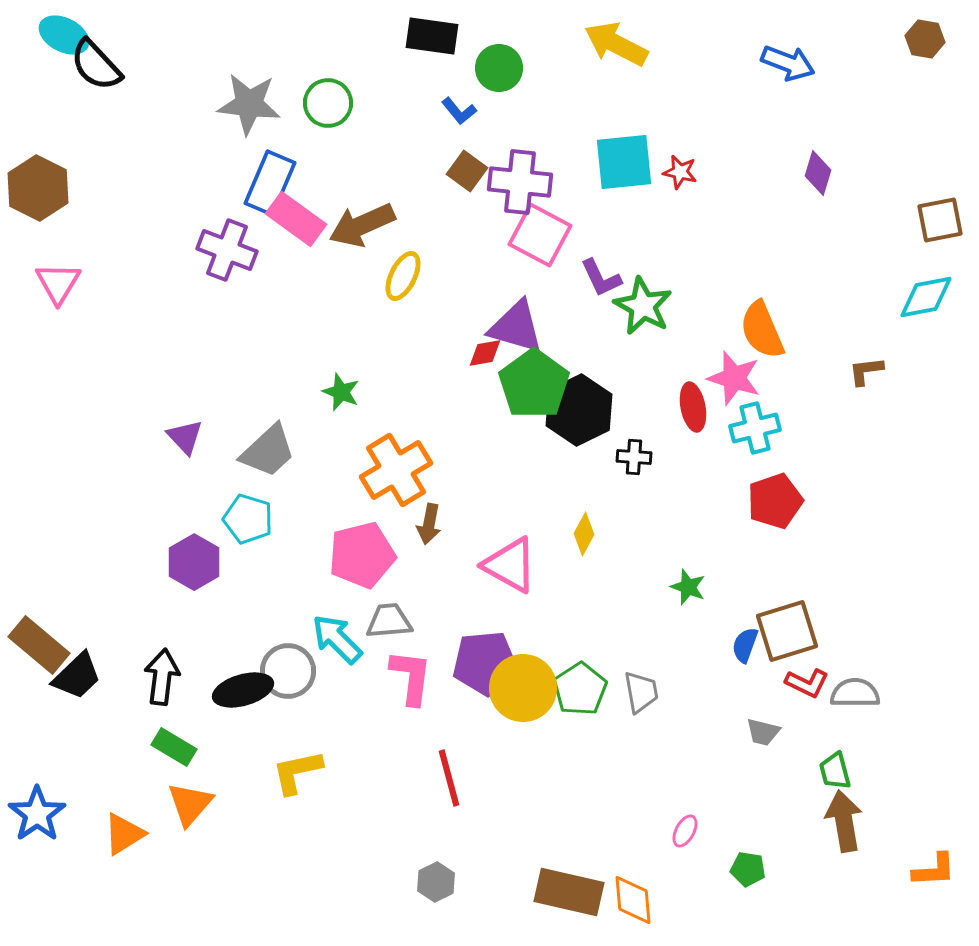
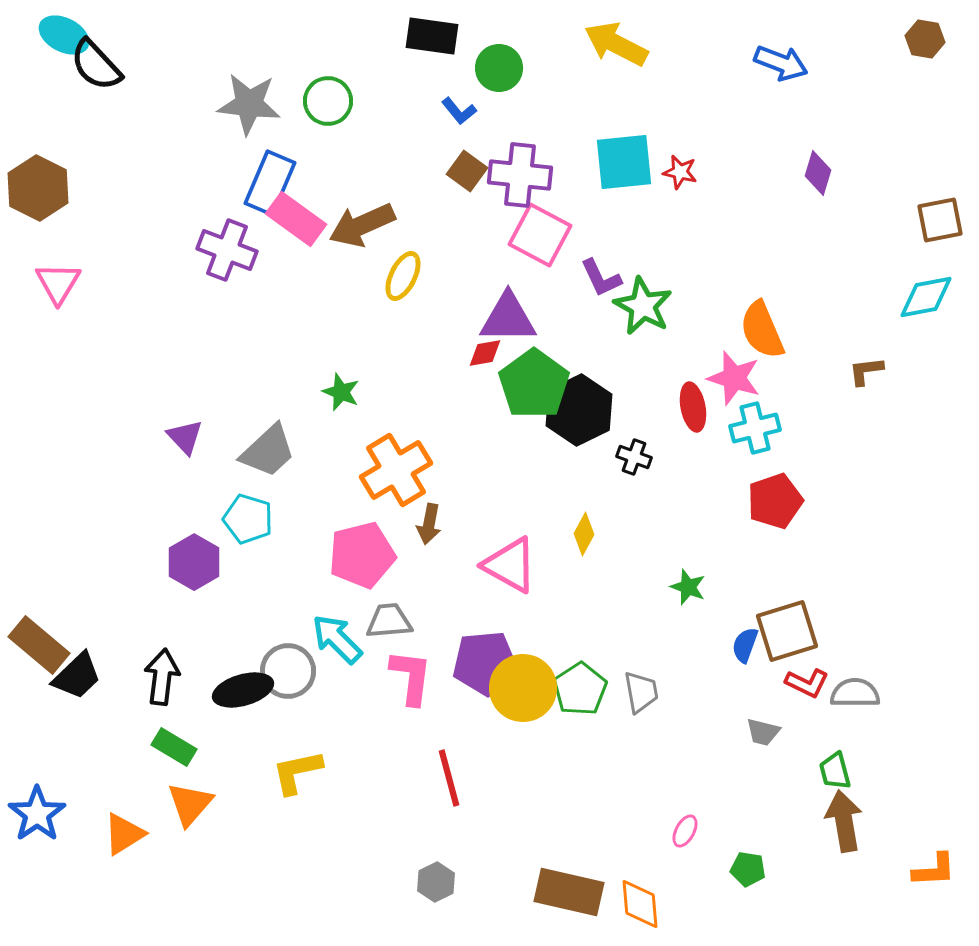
blue arrow at (788, 63): moved 7 px left
green circle at (328, 103): moved 2 px up
purple cross at (520, 182): moved 7 px up
purple triangle at (516, 327): moved 8 px left, 9 px up; rotated 16 degrees counterclockwise
black cross at (634, 457): rotated 16 degrees clockwise
orange diamond at (633, 900): moved 7 px right, 4 px down
